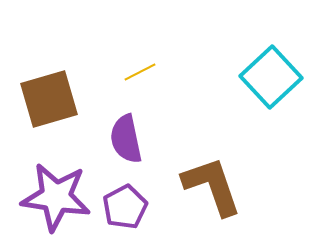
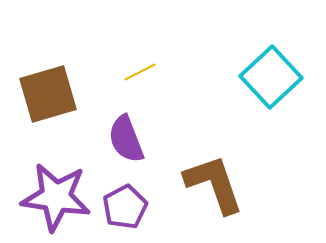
brown square: moved 1 px left, 5 px up
purple semicircle: rotated 9 degrees counterclockwise
brown L-shape: moved 2 px right, 2 px up
